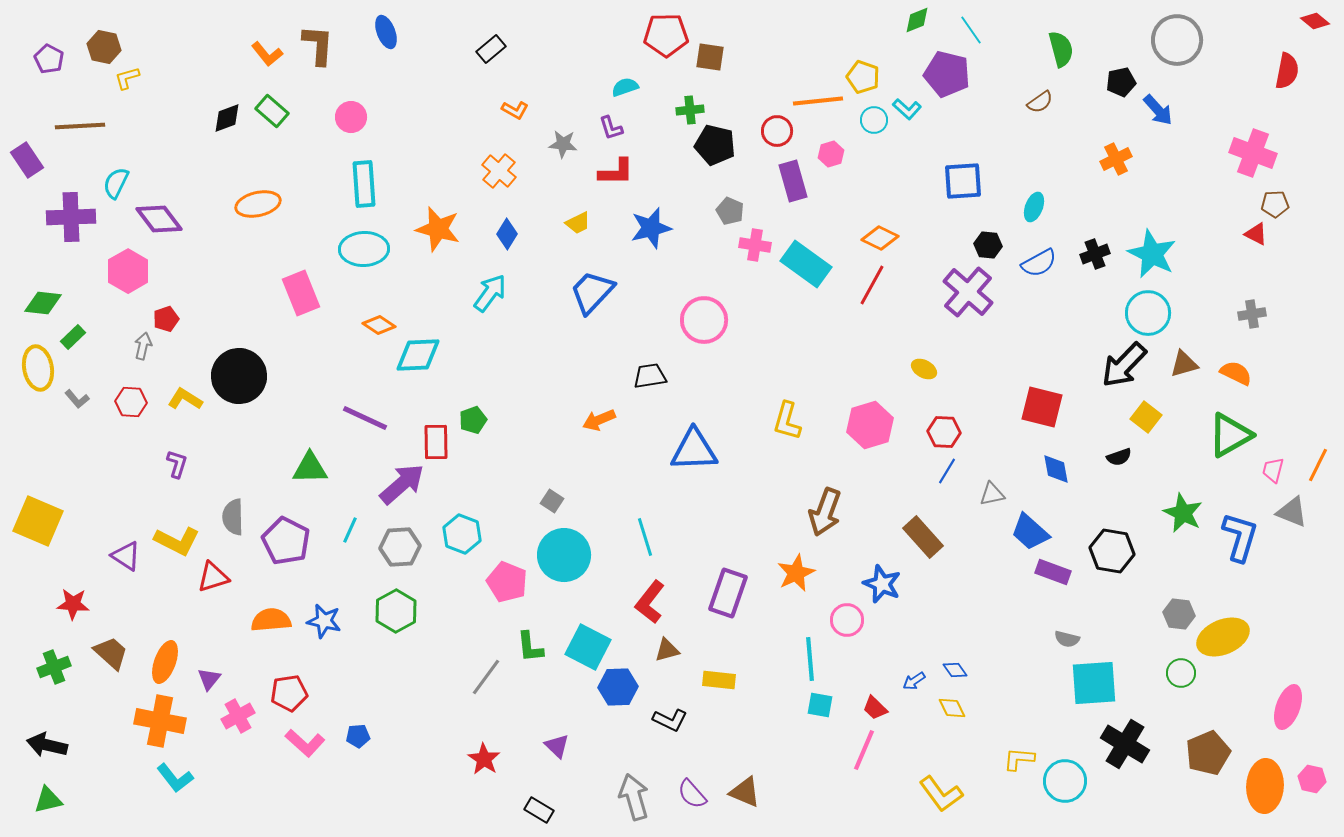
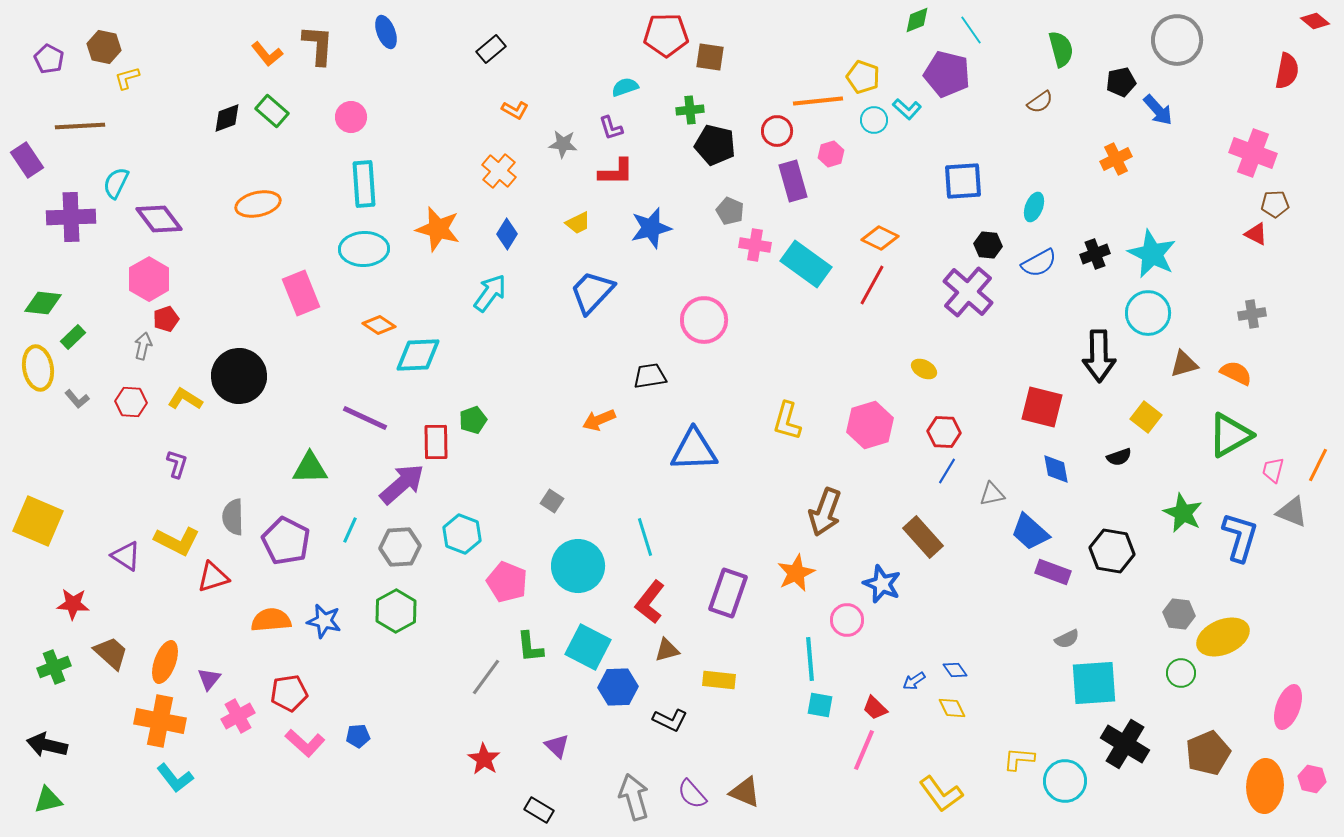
pink hexagon at (128, 271): moved 21 px right, 8 px down
black arrow at (1124, 365): moved 25 px left, 9 px up; rotated 45 degrees counterclockwise
cyan circle at (564, 555): moved 14 px right, 11 px down
gray semicircle at (1067, 639): rotated 40 degrees counterclockwise
